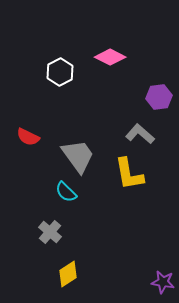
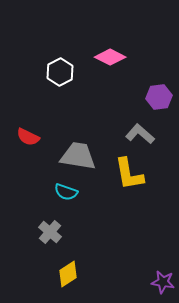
gray trapezoid: rotated 45 degrees counterclockwise
cyan semicircle: rotated 25 degrees counterclockwise
